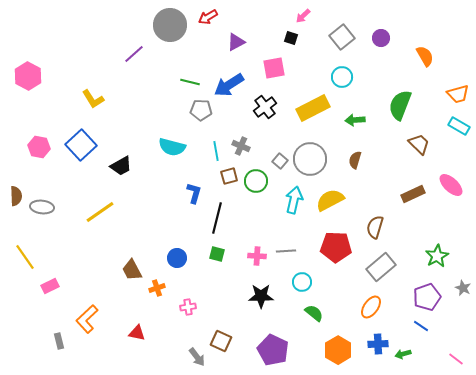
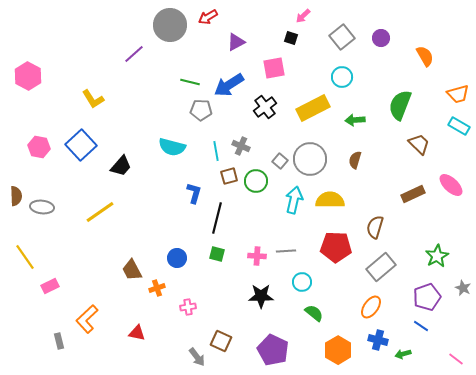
black trapezoid at (121, 166): rotated 20 degrees counterclockwise
yellow semicircle at (330, 200): rotated 28 degrees clockwise
blue cross at (378, 344): moved 4 px up; rotated 18 degrees clockwise
